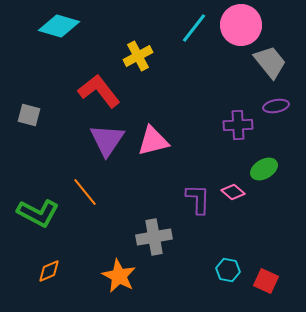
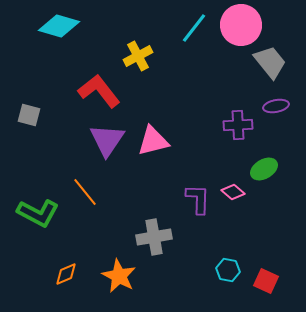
orange diamond: moved 17 px right, 3 px down
